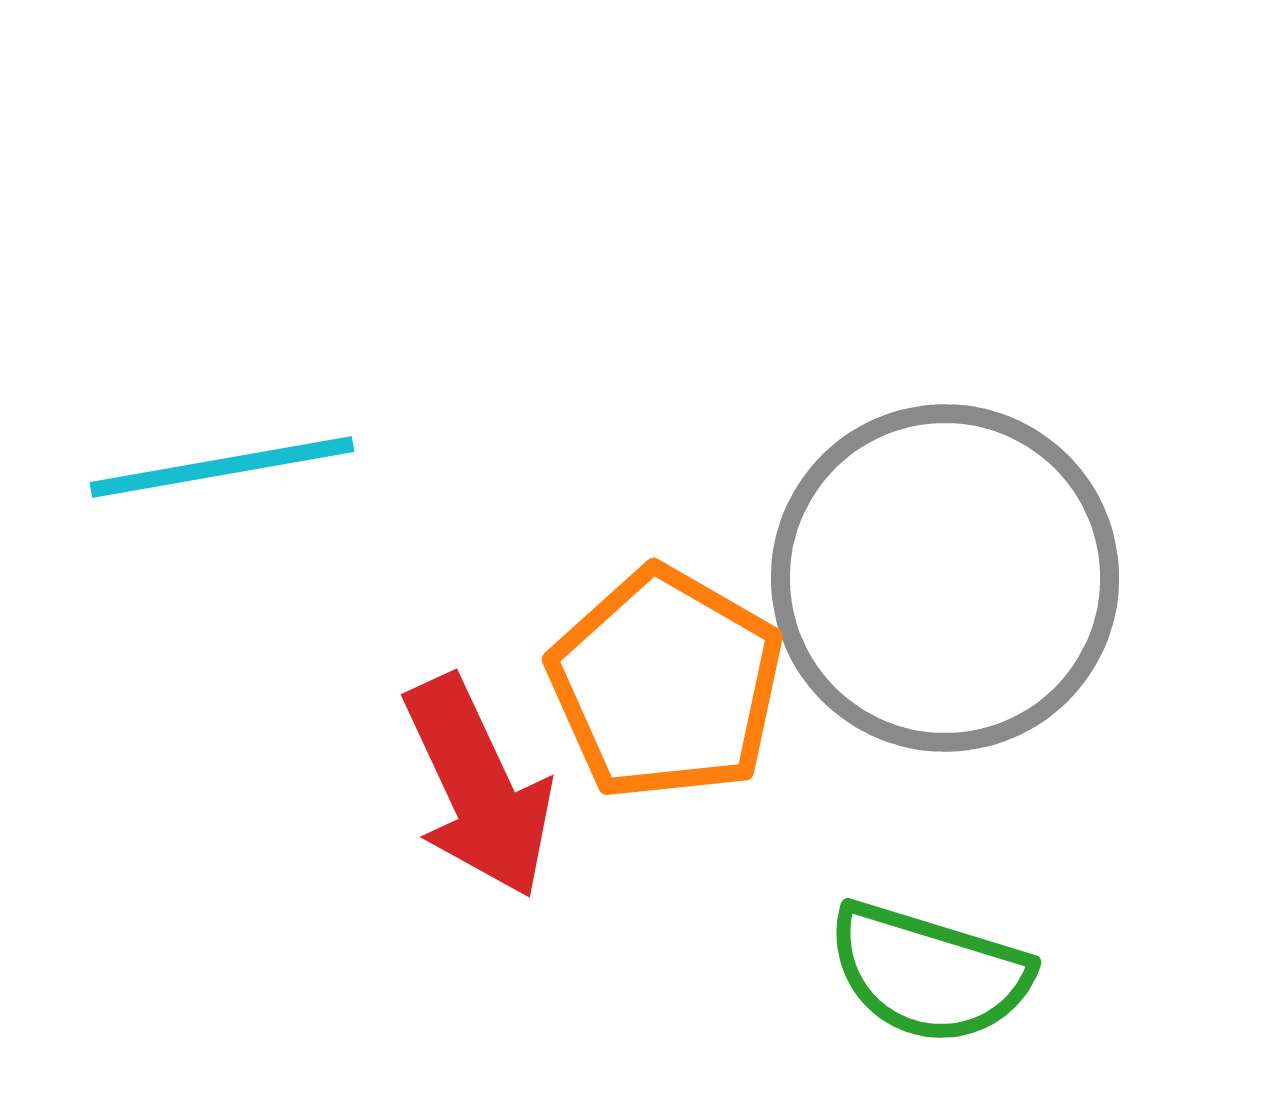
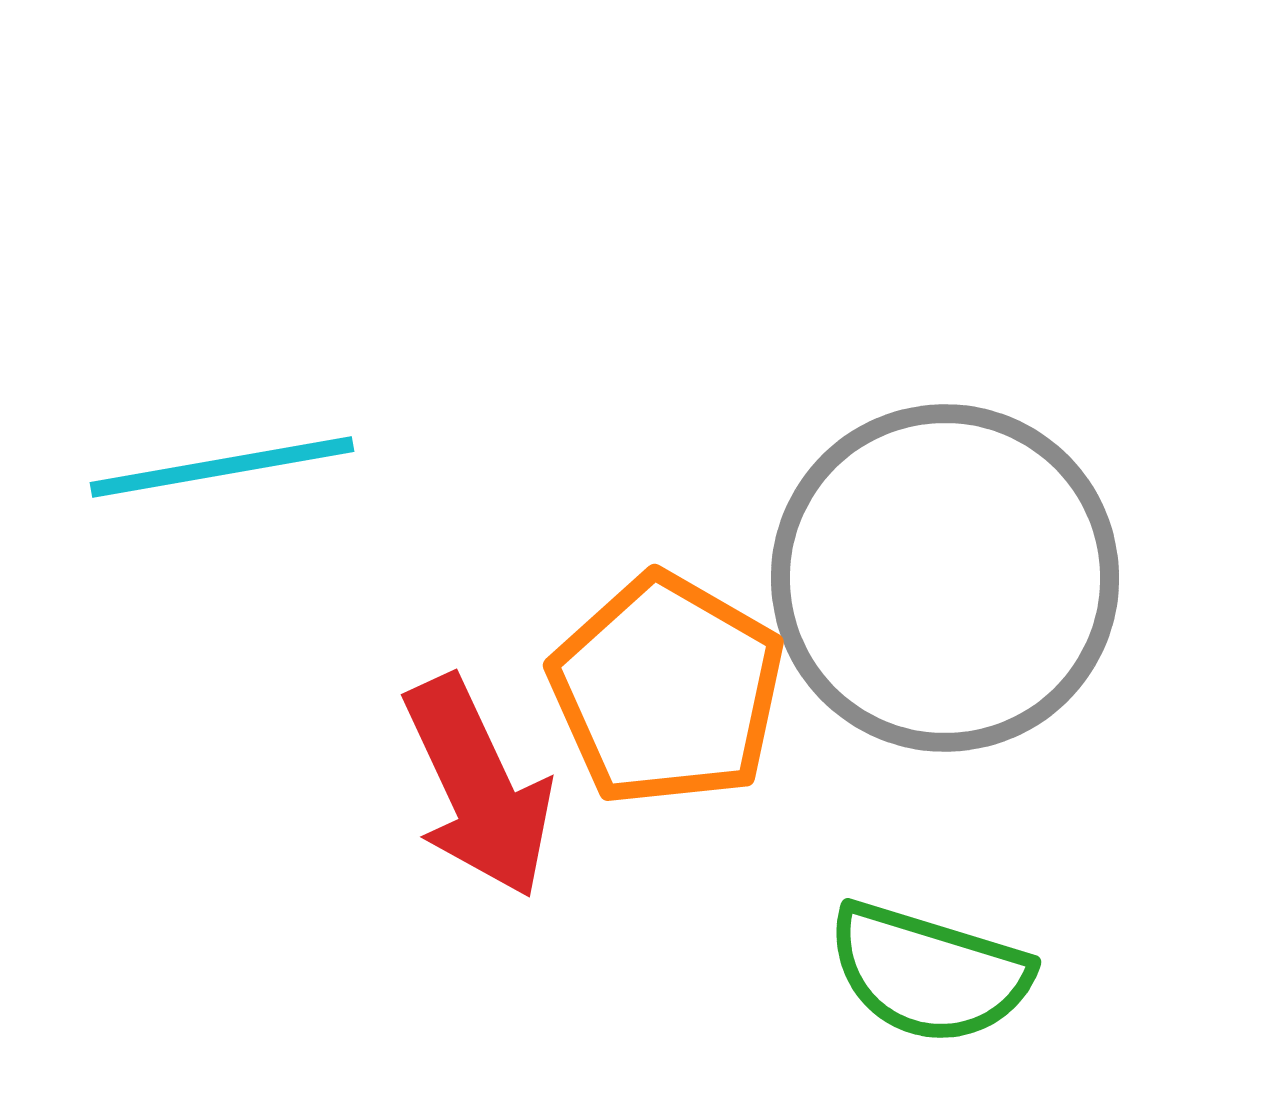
orange pentagon: moved 1 px right, 6 px down
